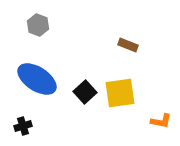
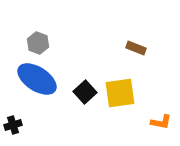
gray hexagon: moved 18 px down
brown rectangle: moved 8 px right, 3 px down
orange L-shape: moved 1 px down
black cross: moved 10 px left, 1 px up
